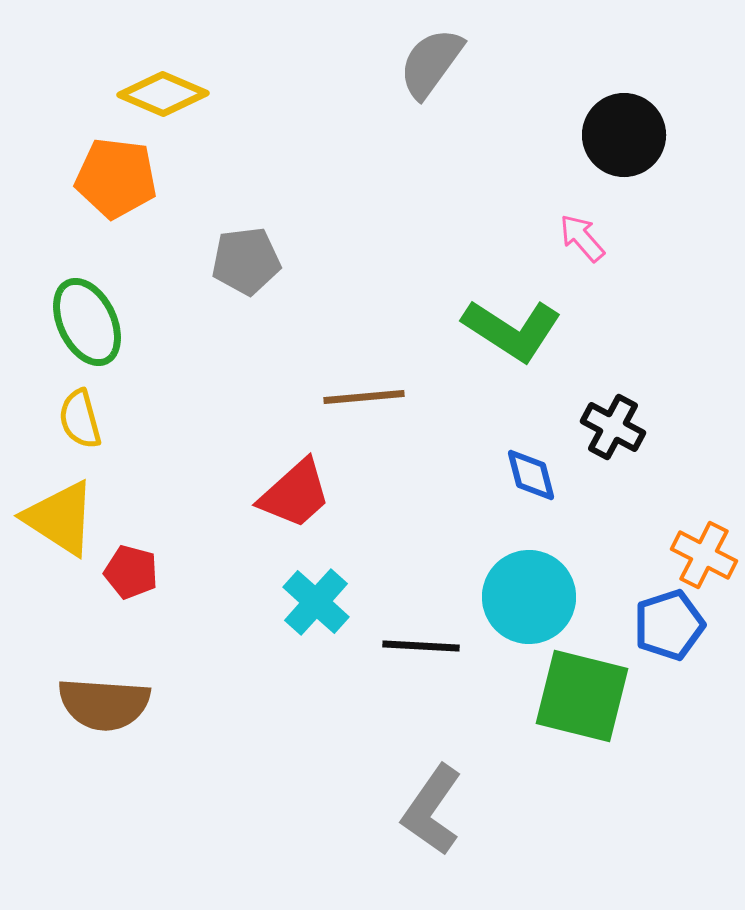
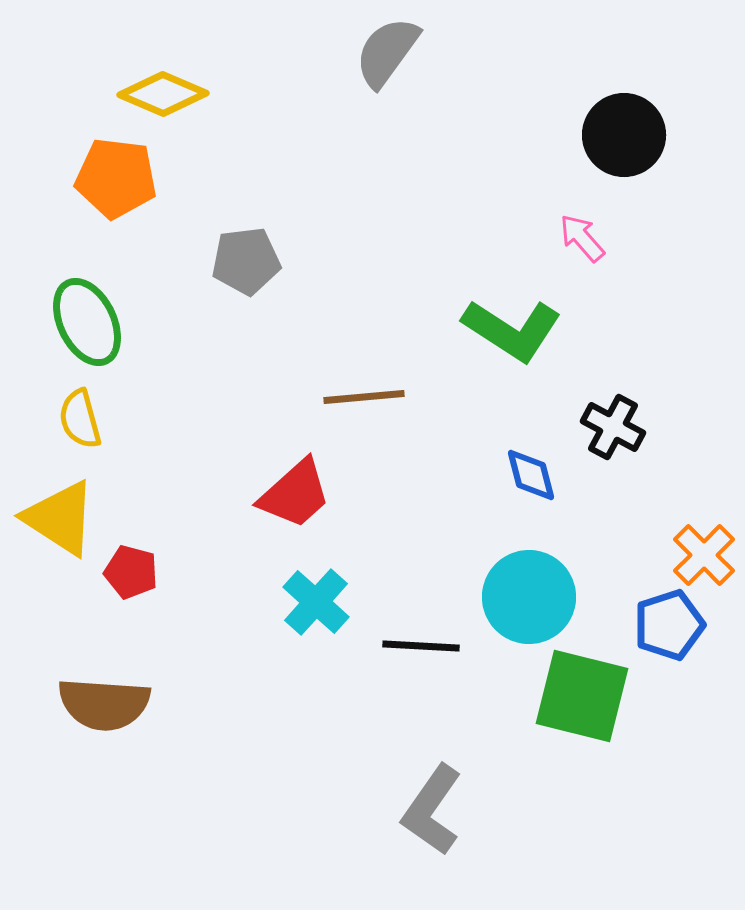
gray semicircle: moved 44 px left, 11 px up
orange cross: rotated 18 degrees clockwise
